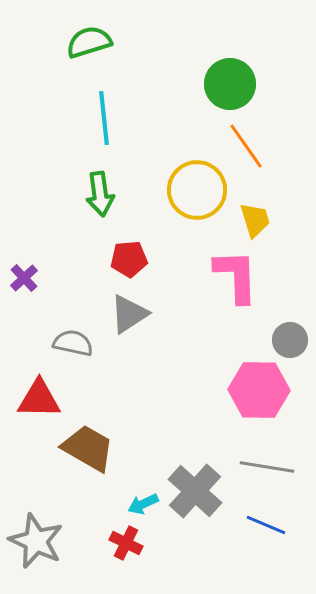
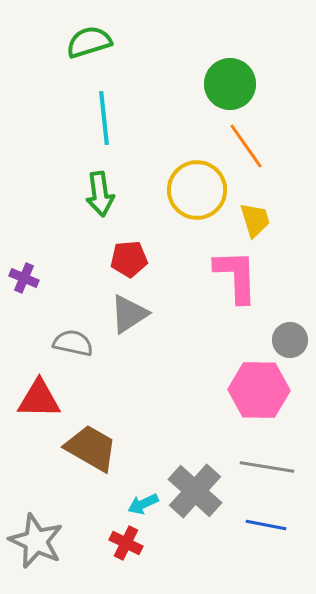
purple cross: rotated 24 degrees counterclockwise
brown trapezoid: moved 3 px right
blue line: rotated 12 degrees counterclockwise
